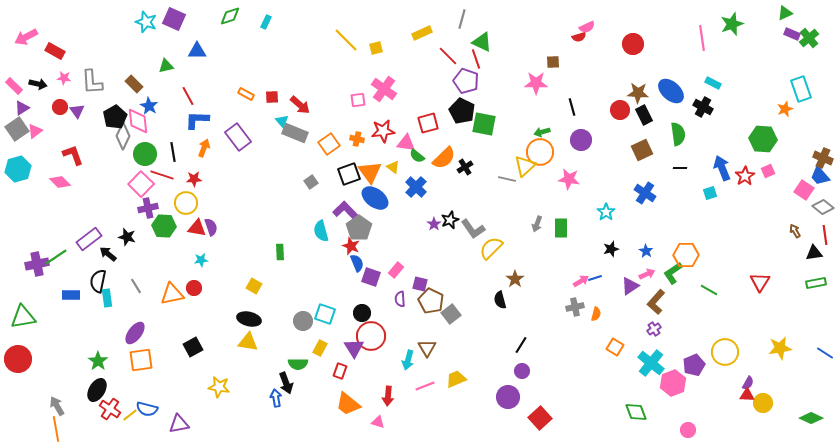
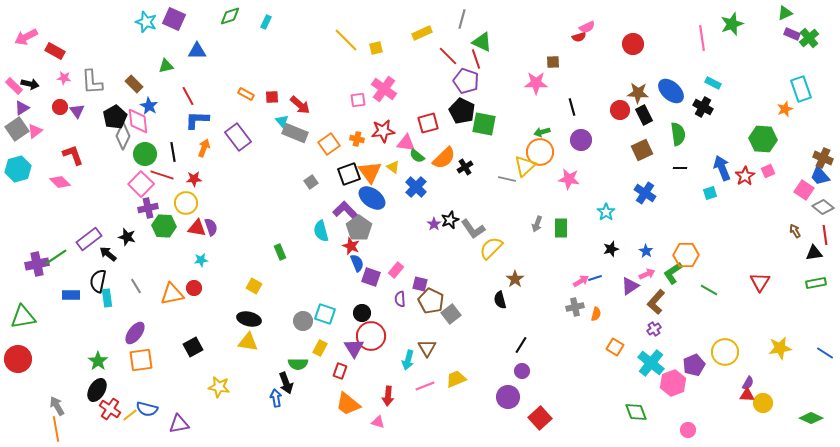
black arrow at (38, 84): moved 8 px left
blue ellipse at (375, 198): moved 3 px left
green rectangle at (280, 252): rotated 21 degrees counterclockwise
